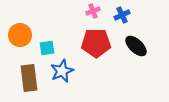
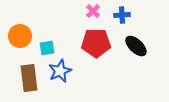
pink cross: rotated 24 degrees counterclockwise
blue cross: rotated 21 degrees clockwise
orange circle: moved 1 px down
blue star: moved 2 px left
